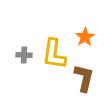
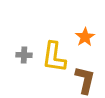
yellow L-shape: moved 3 px down
brown L-shape: moved 1 px right, 2 px down
